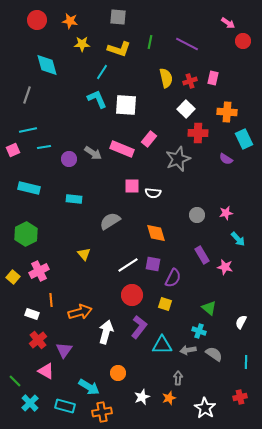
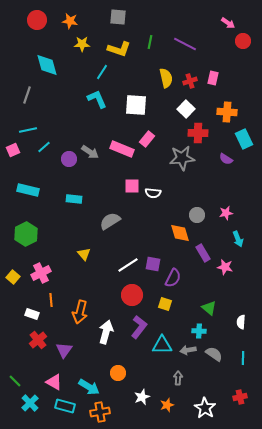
purple line at (187, 44): moved 2 px left
white square at (126, 105): moved 10 px right
pink rectangle at (149, 139): moved 2 px left
cyan line at (44, 147): rotated 32 degrees counterclockwise
gray arrow at (93, 153): moved 3 px left, 1 px up
gray star at (178, 159): moved 4 px right, 1 px up; rotated 15 degrees clockwise
cyan rectangle at (29, 188): moved 1 px left, 2 px down
orange diamond at (156, 233): moved 24 px right
cyan arrow at (238, 239): rotated 21 degrees clockwise
purple rectangle at (202, 255): moved 1 px right, 2 px up
pink cross at (39, 271): moved 2 px right, 2 px down
orange arrow at (80, 312): rotated 120 degrees clockwise
white semicircle at (241, 322): rotated 24 degrees counterclockwise
cyan cross at (199, 331): rotated 16 degrees counterclockwise
cyan line at (246, 362): moved 3 px left, 4 px up
pink triangle at (46, 371): moved 8 px right, 11 px down
orange star at (169, 398): moved 2 px left, 7 px down
orange cross at (102, 412): moved 2 px left
